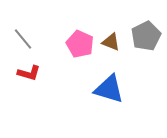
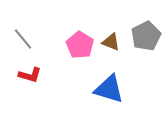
pink pentagon: moved 1 px down; rotated 8 degrees clockwise
red L-shape: moved 1 px right, 2 px down
